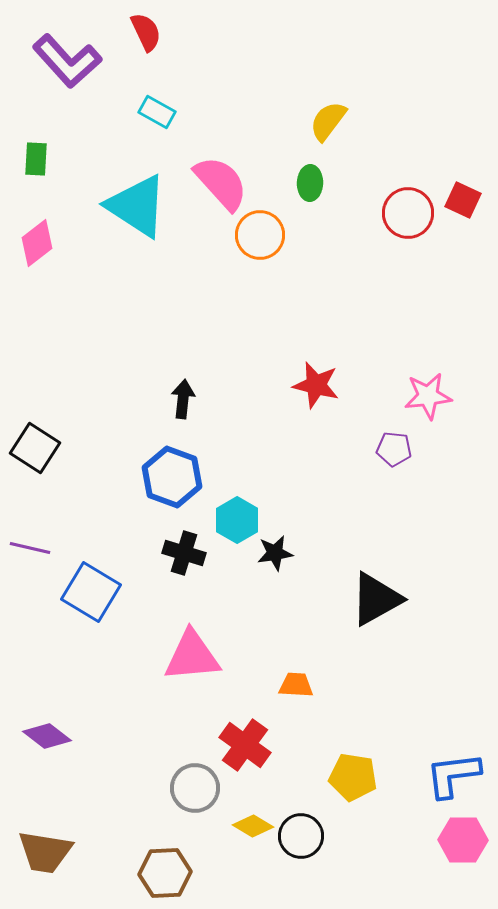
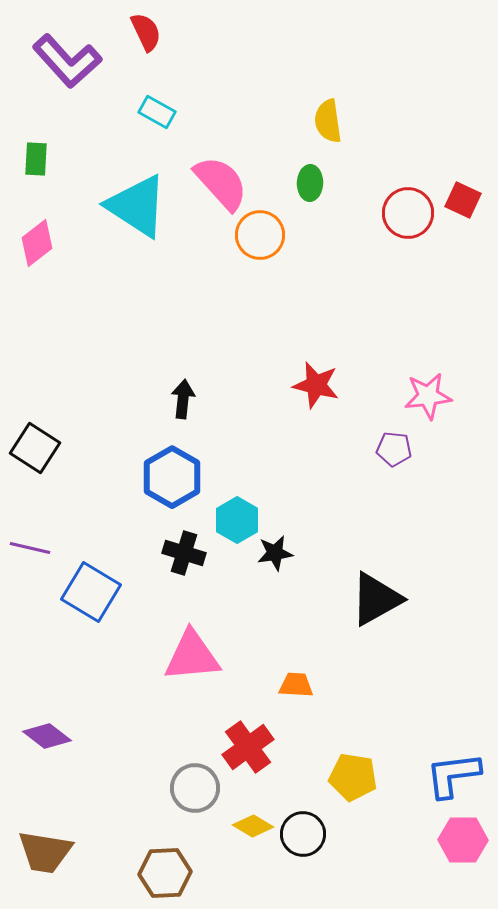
yellow semicircle: rotated 45 degrees counterclockwise
blue hexagon: rotated 10 degrees clockwise
red cross: moved 3 px right, 2 px down; rotated 18 degrees clockwise
black circle: moved 2 px right, 2 px up
